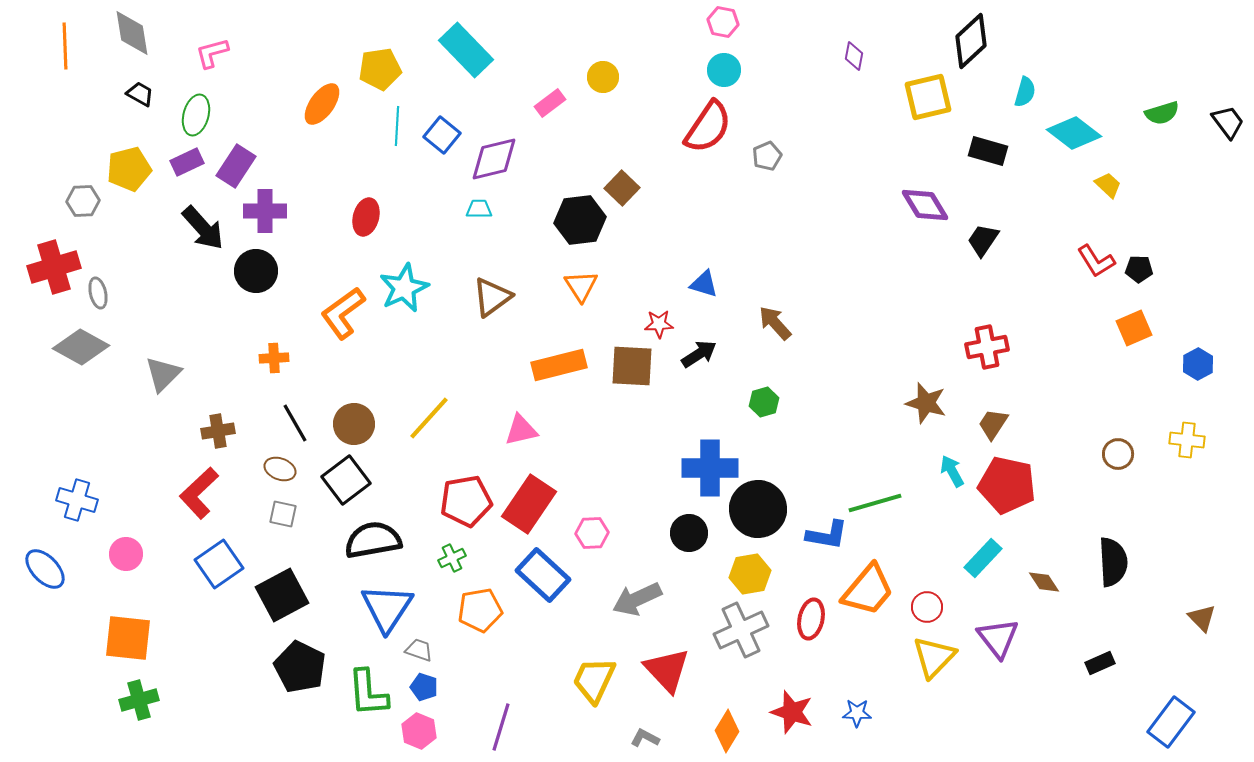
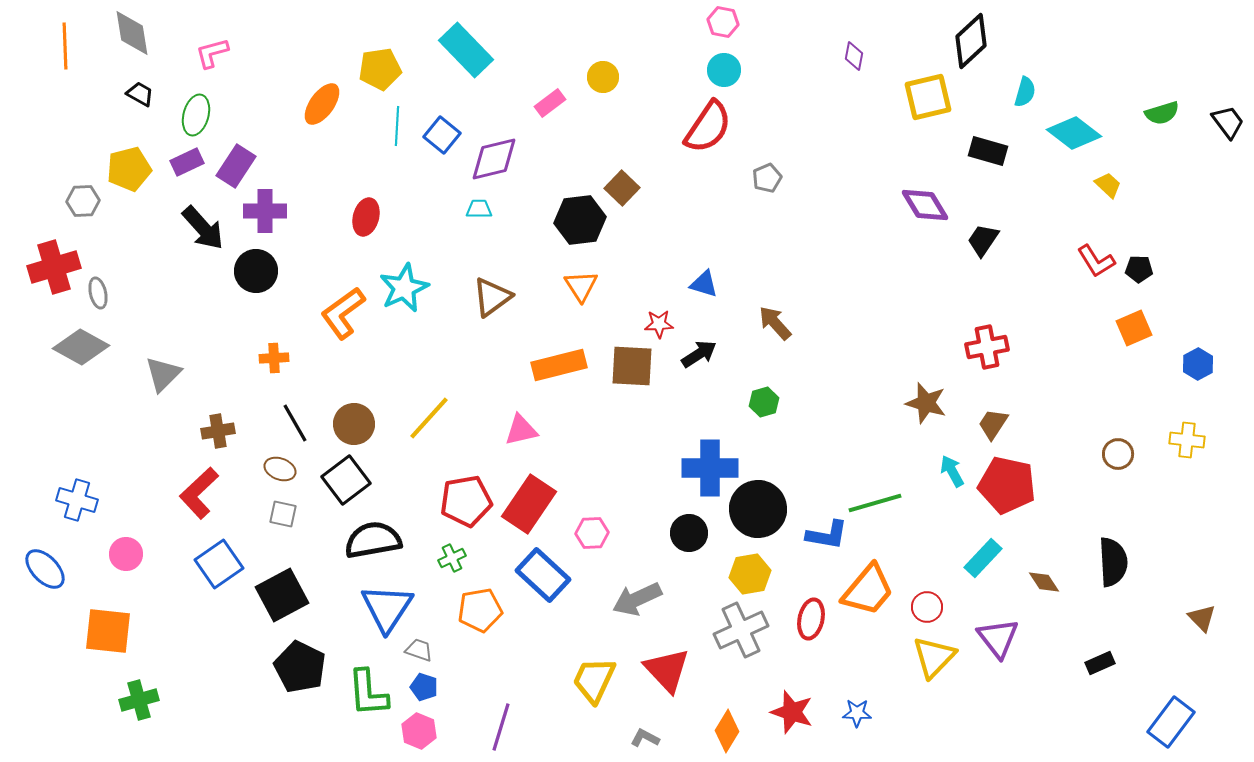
gray pentagon at (767, 156): moved 22 px down
orange square at (128, 638): moved 20 px left, 7 px up
